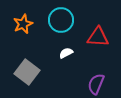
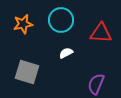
orange star: rotated 12 degrees clockwise
red triangle: moved 3 px right, 4 px up
gray square: rotated 20 degrees counterclockwise
